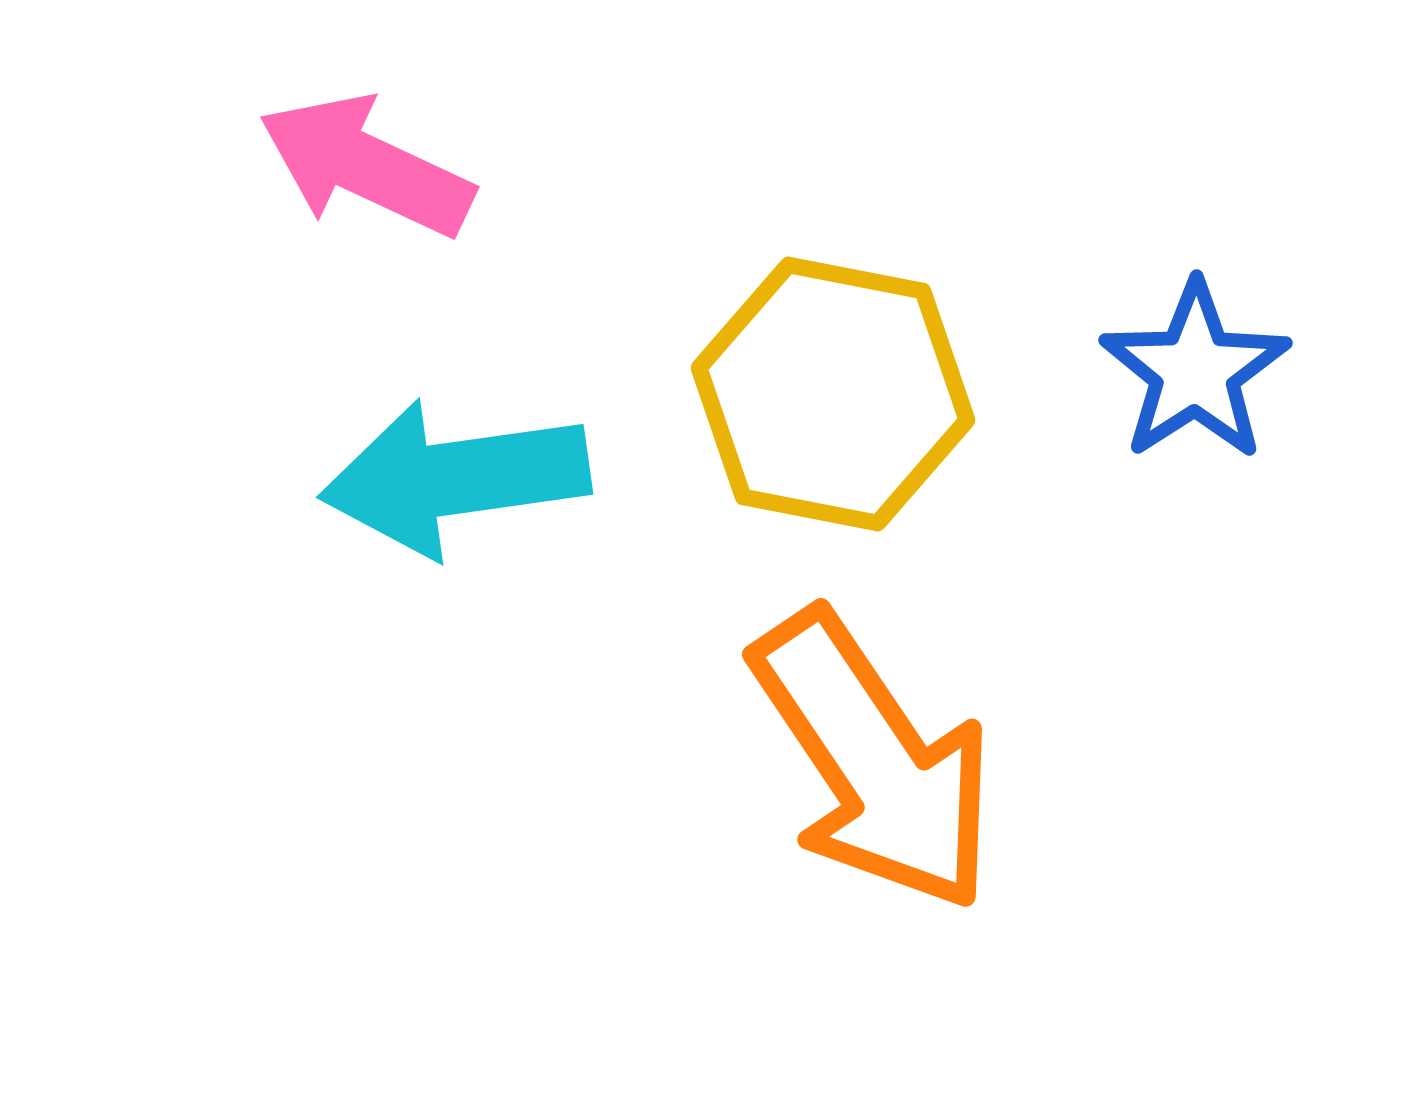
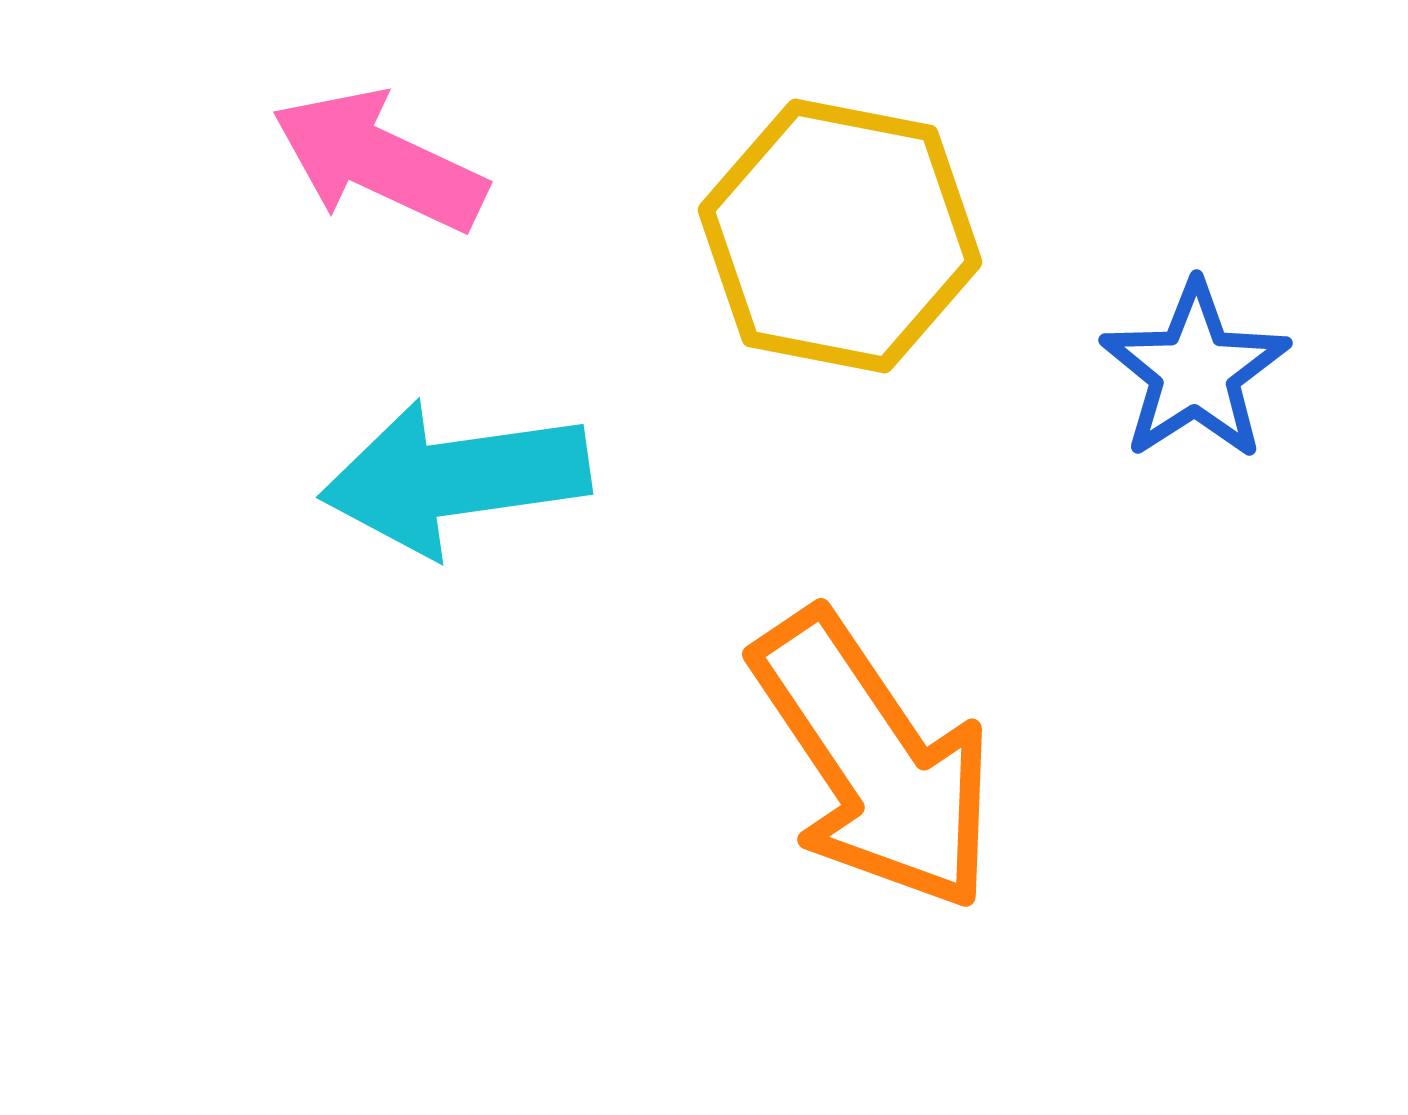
pink arrow: moved 13 px right, 5 px up
yellow hexagon: moved 7 px right, 158 px up
